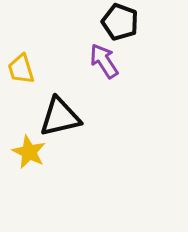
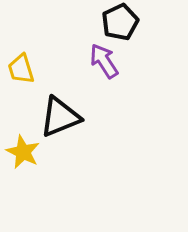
black pentagon: rotated 27 degrees clockwise
black triangle: rotated 9 degrees counterclockwise
yellow star: moved 6 px left
